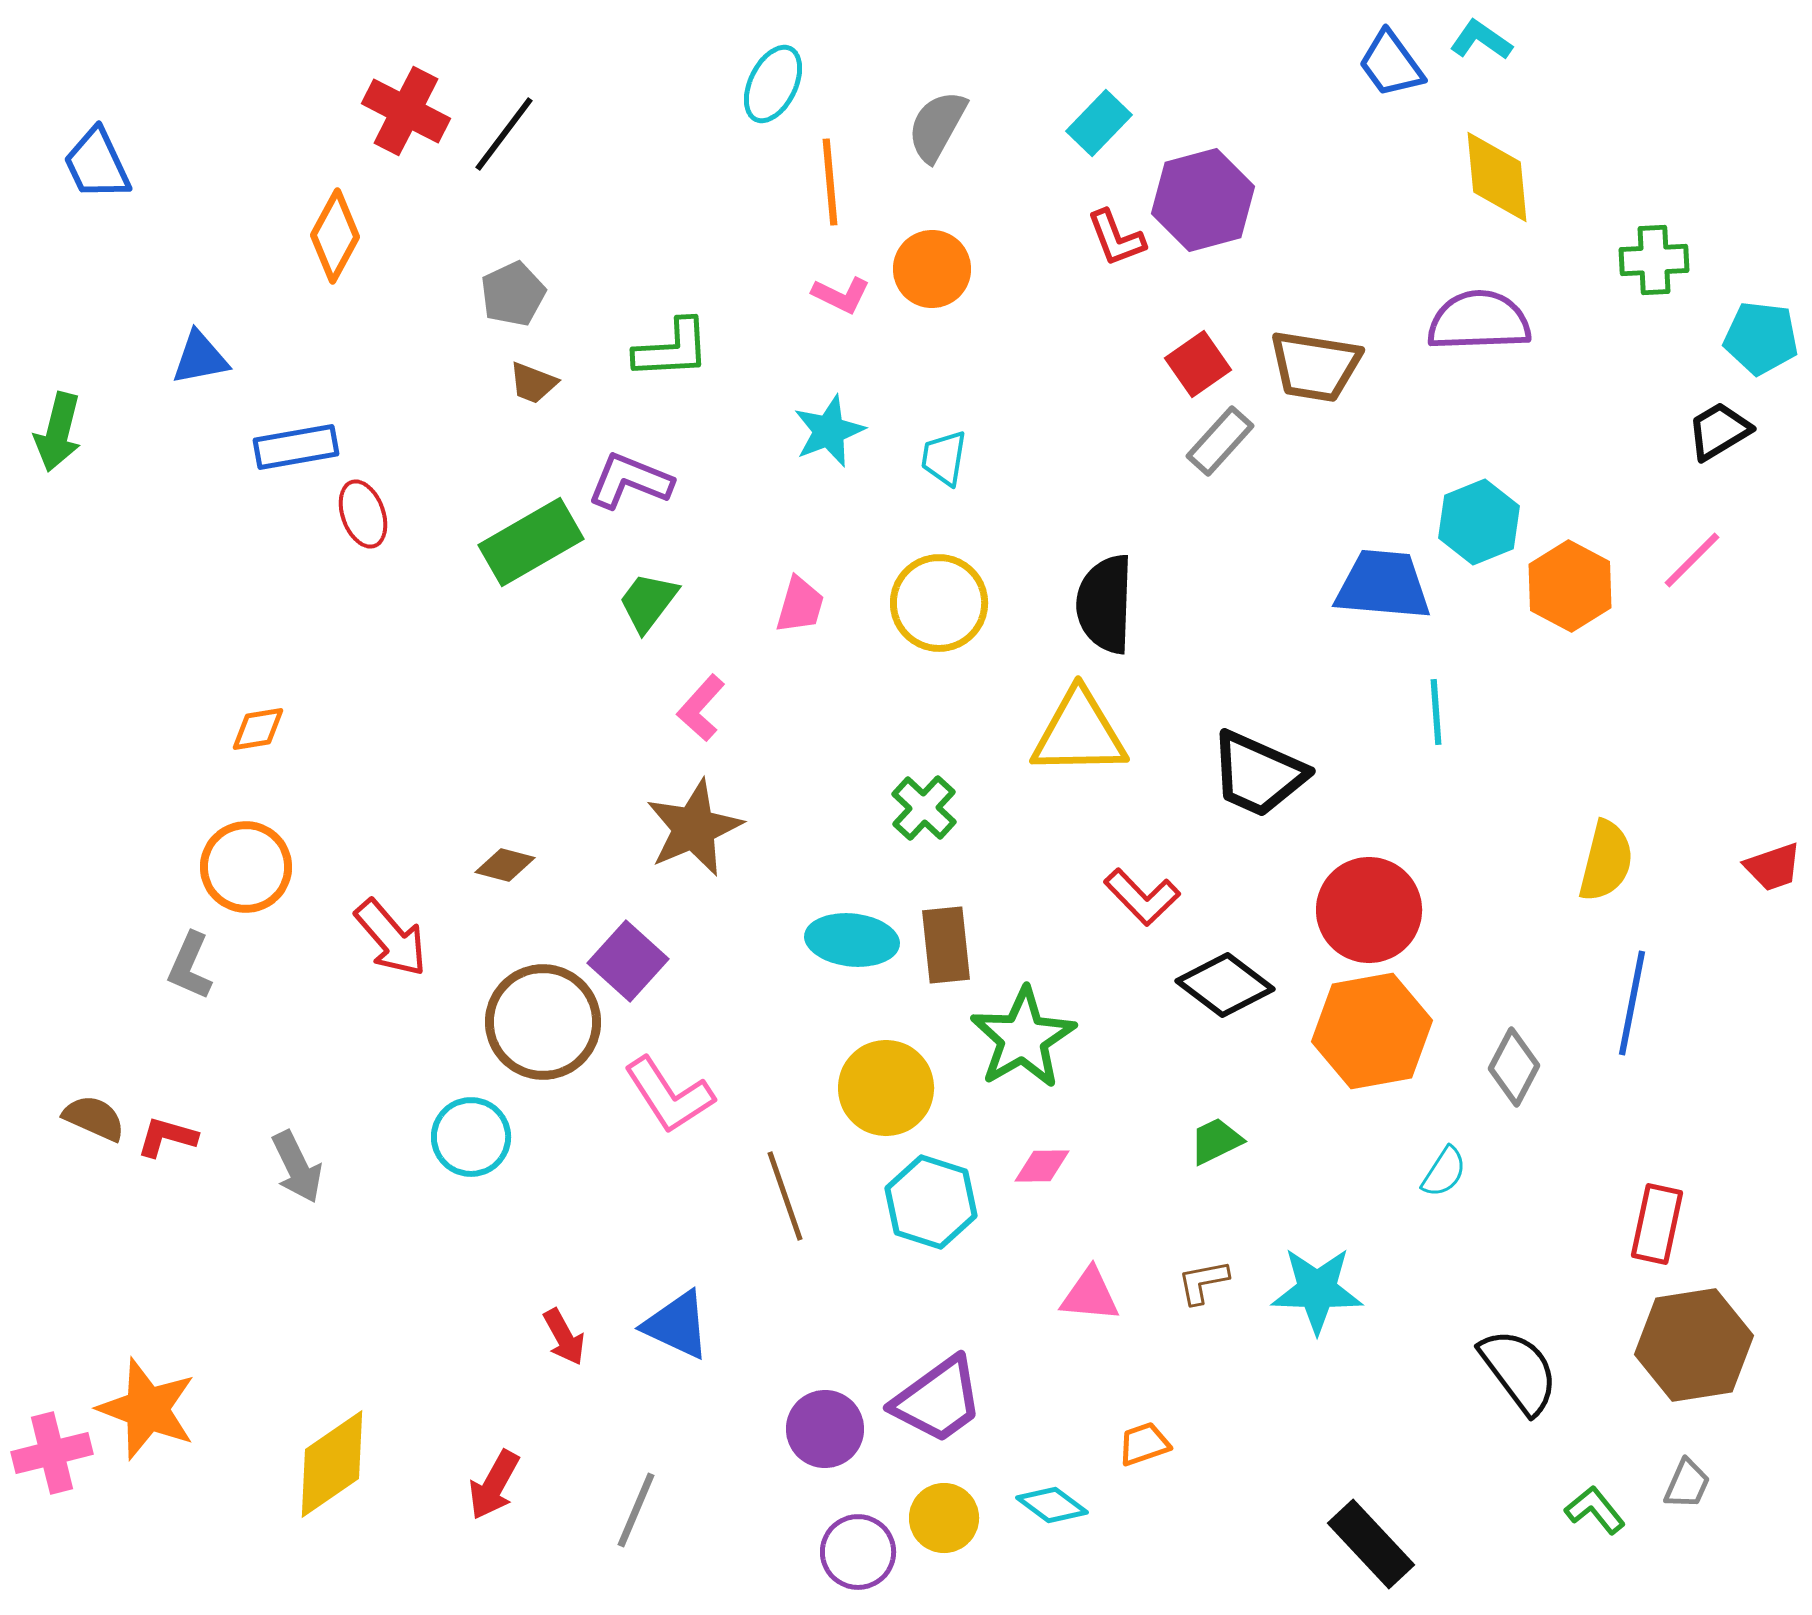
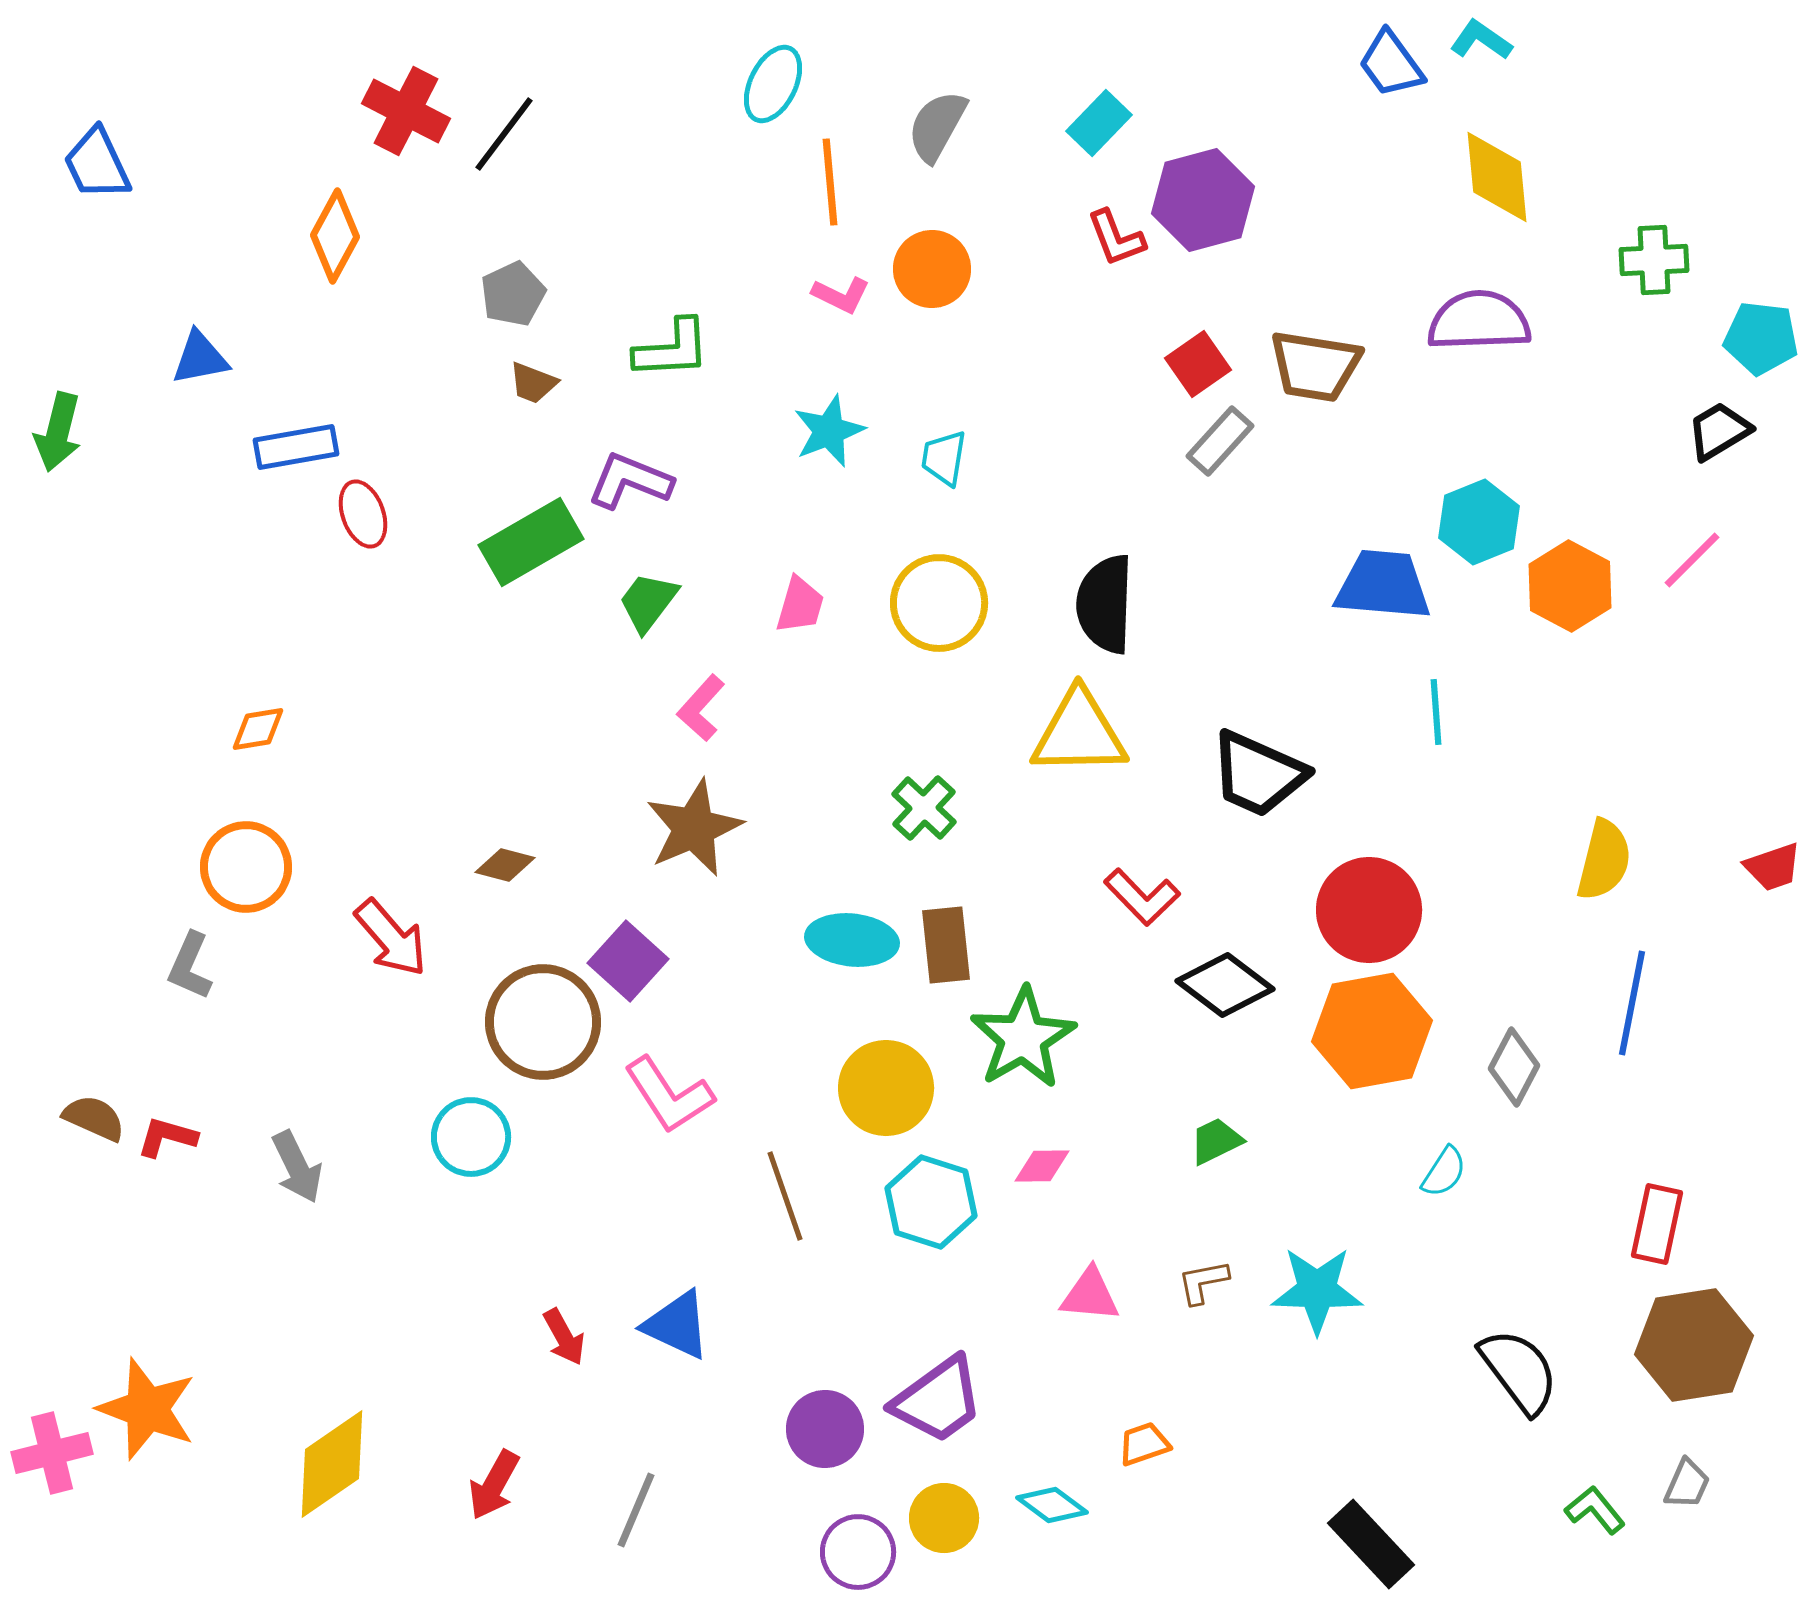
yellow semicircle at (1606, 861): moved 2 px left, 1 px up
